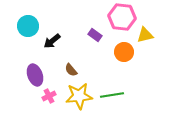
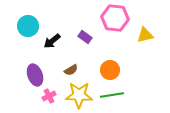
pink hexagon: moved 7 px left, 1 px down
purple rectangle: moved 10 px left, 2 px down
orange circle: moved 14 px left, 18 px down
brown semicircle: rotated 80 degrees counterclockwise
yellow star: moved 1 px up; rotated 8 degrees clockwise
